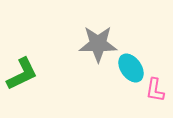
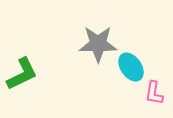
cyan ellipse: moved 1 px up
pink L-shape: moved 1 px left, 3 px down
